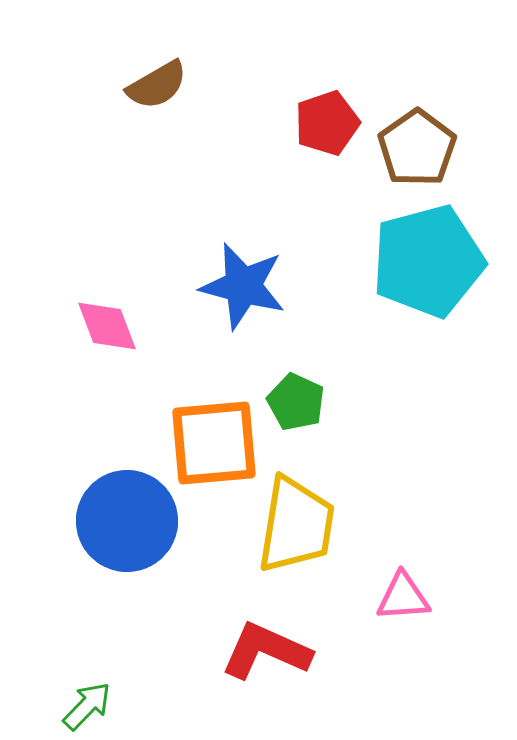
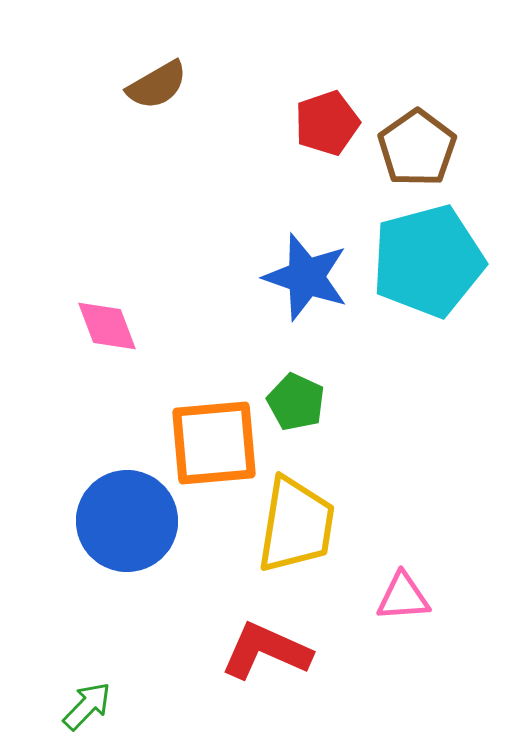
blue star: moved 63 px right, 9 px up; rotated 4 degrees clockwise
